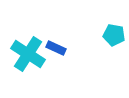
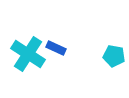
cyan pentagon: moved 21 px down
